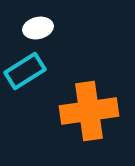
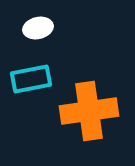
cyan rectangle: moved 6 px right, 8 px down; rotated 21 degrees clockwise
